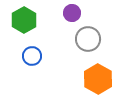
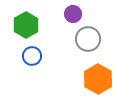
purple circle: moved 1 px right, 1 px down
green hexagon: moved 2 px right, 5 px down
